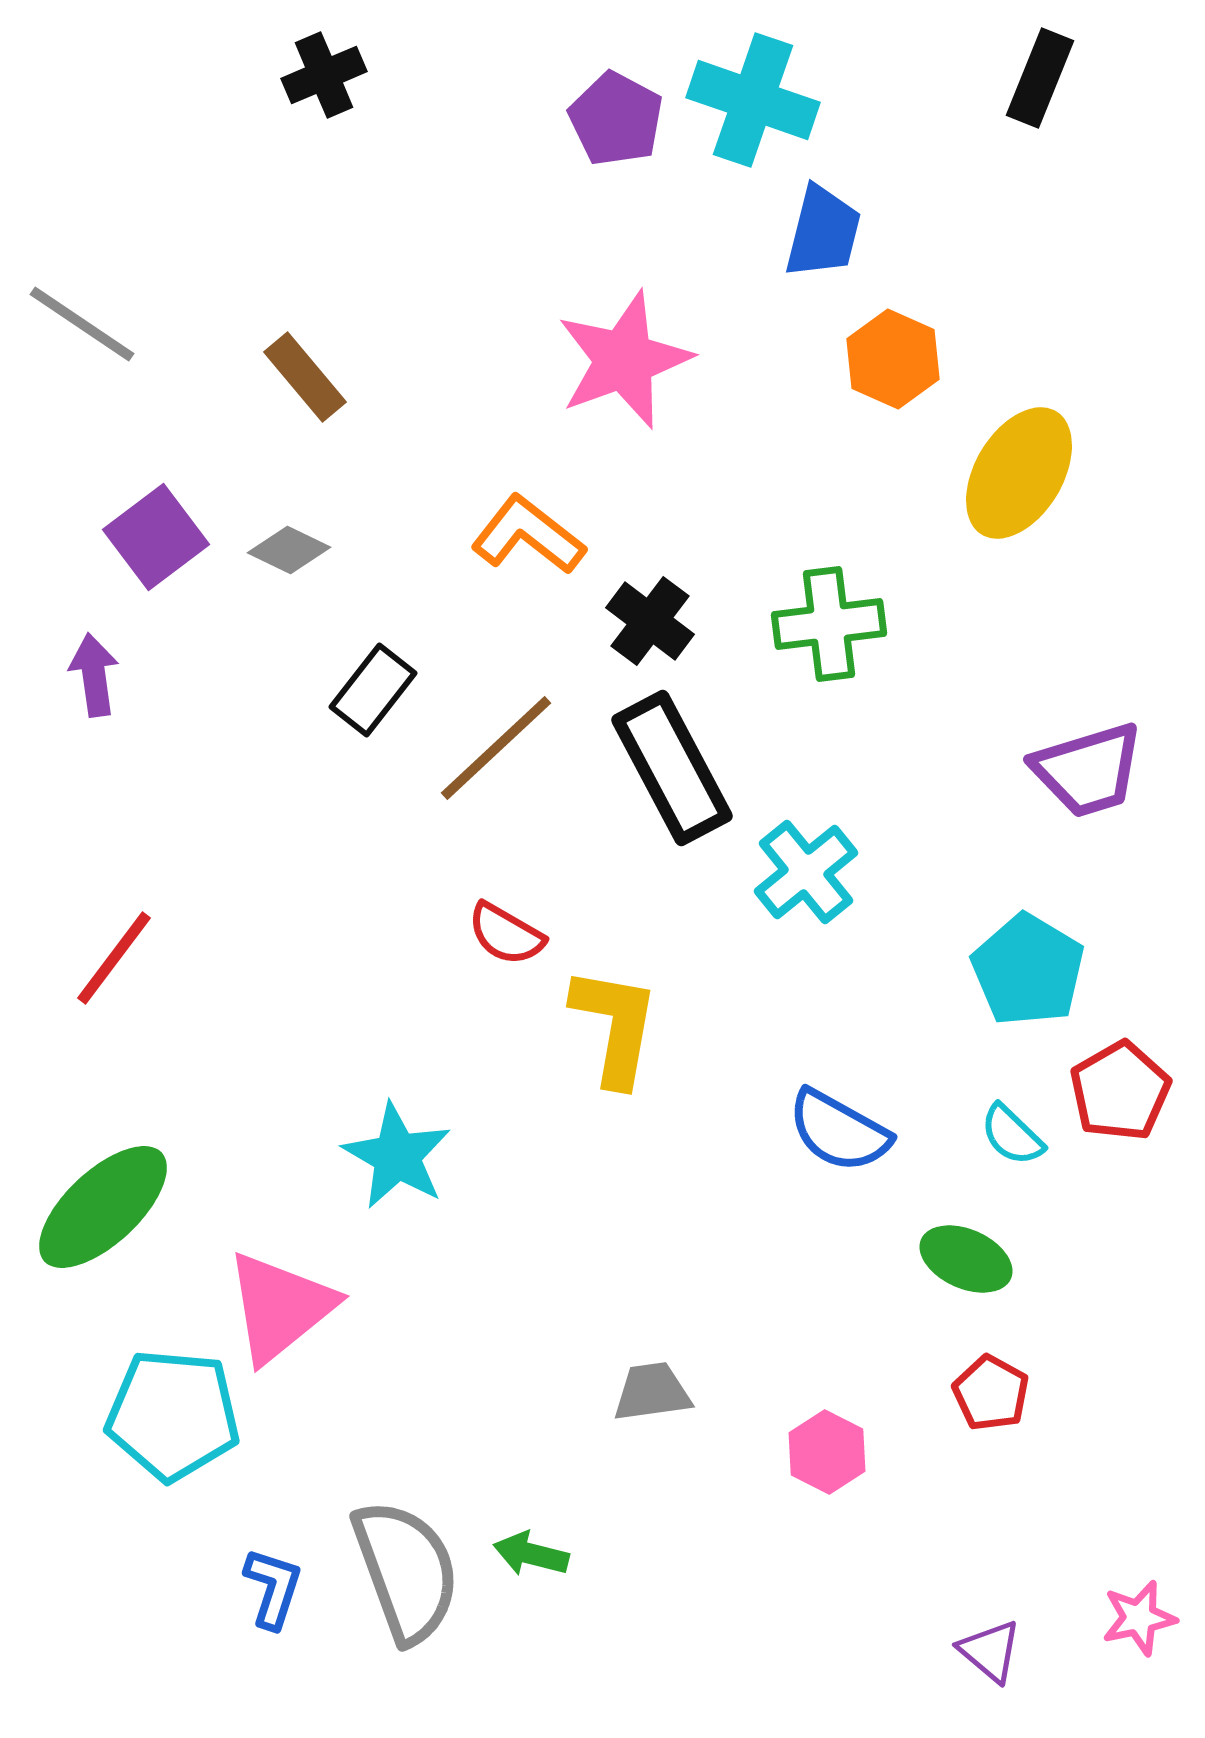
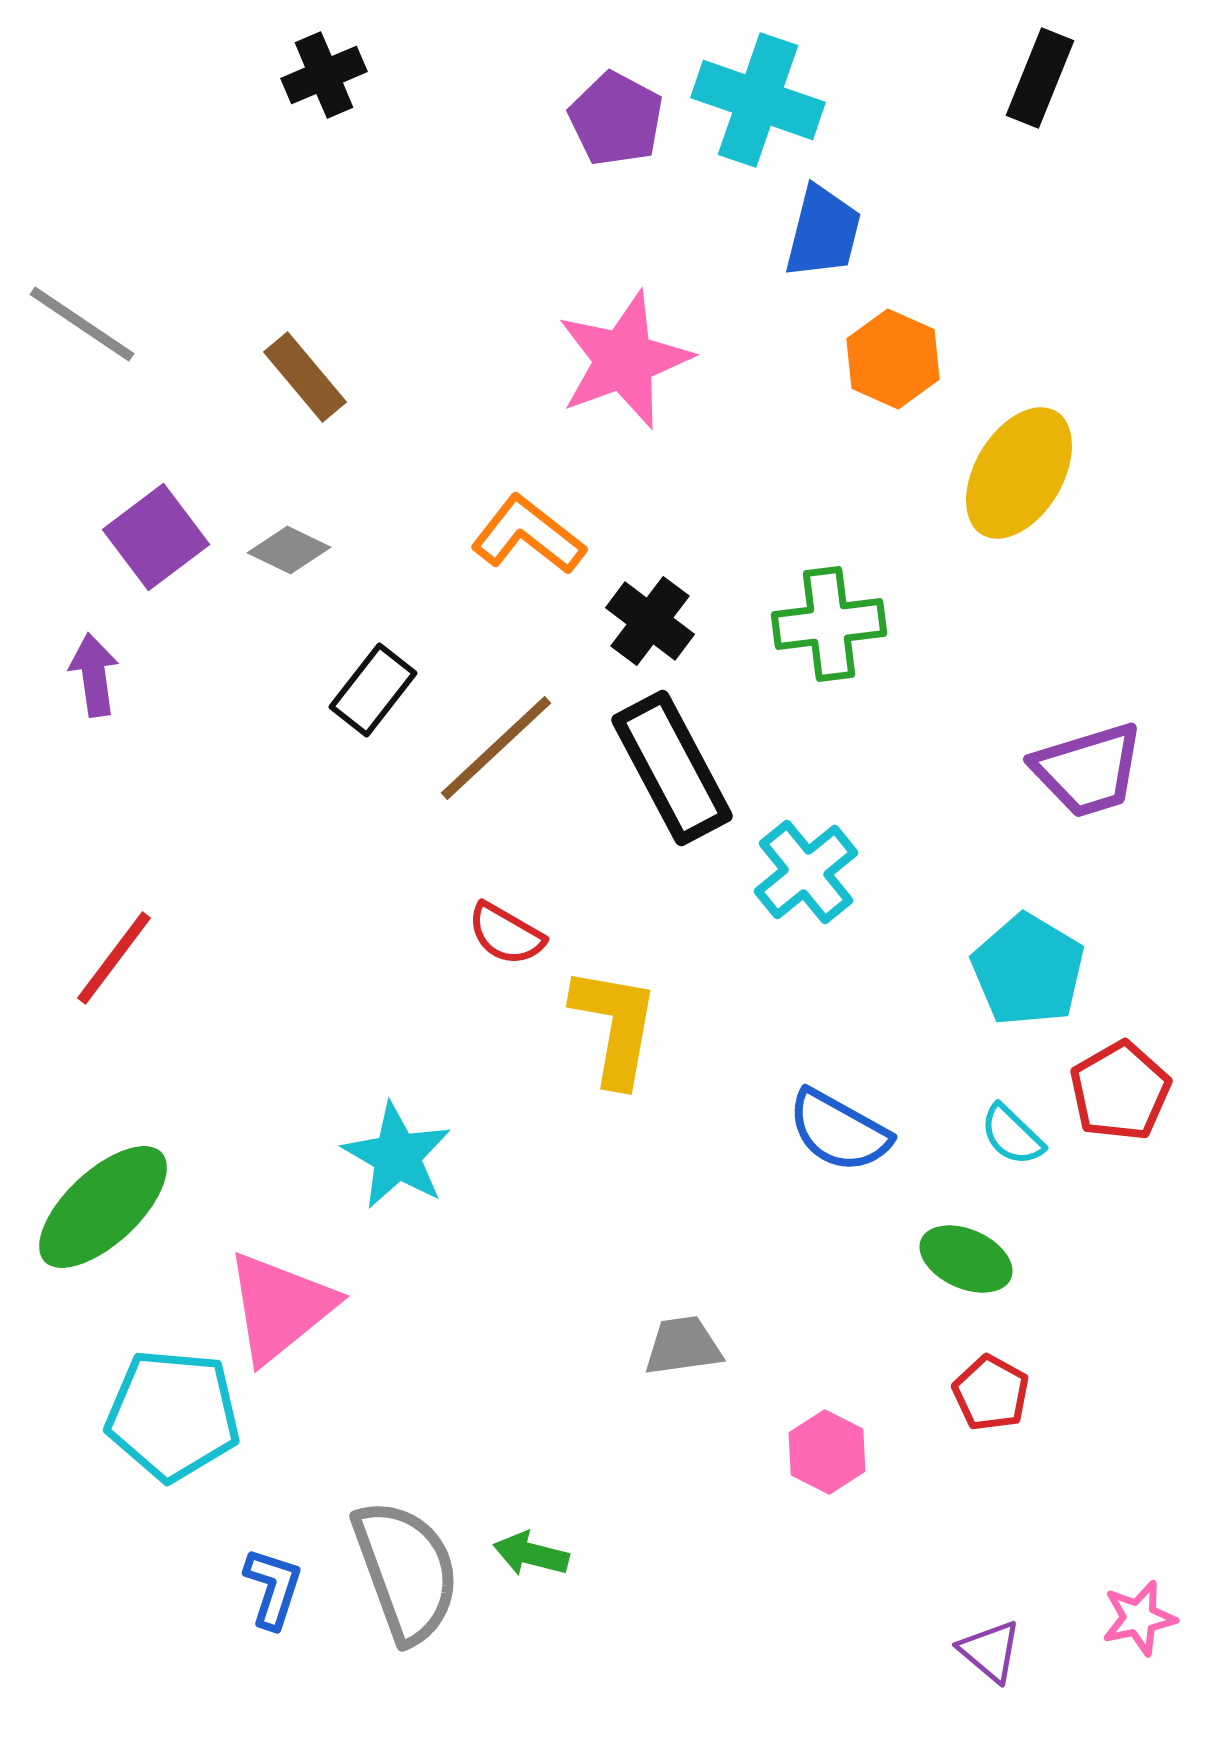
cyan cross at (753, 100): moved 5 px right
gray trapezoid at (652, 1392): moved 31 px right, 46 px up
